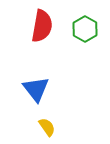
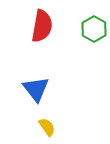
green hexagon: moved 9 px right
